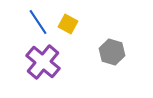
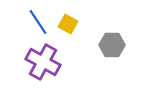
gray hexagon: moved 7 px up; rotated 15 degrees counterclockwise
purple cross: rotated 12 degrees counterclockwise
